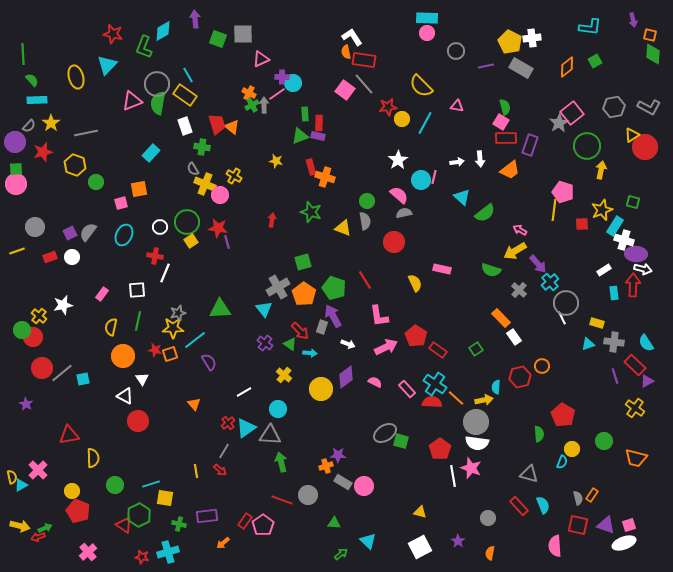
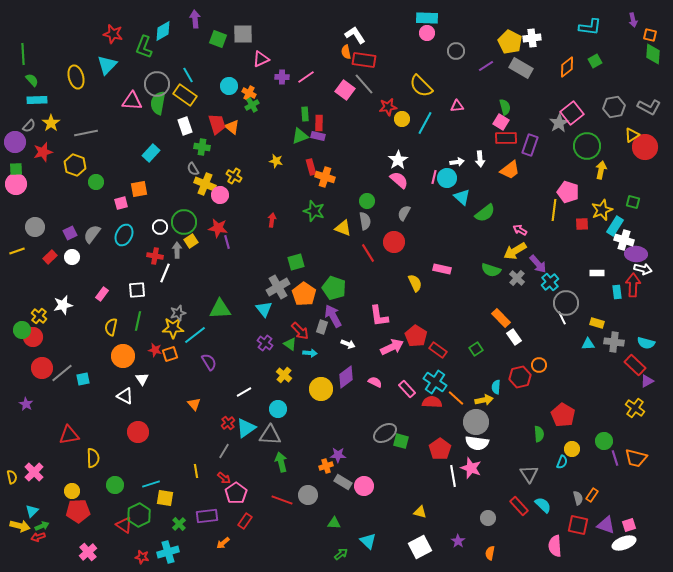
white L-shape at (352, 37): moved 3 px right, 2 px up
purple line at (486, 66): rotated 21 degrees counterclockwise
cyan circle at (293, 83): moved 64 px left, 3 px down
pink line at (277, 94): moved 29 px right, 17 px up
pink triangle at (132, 101): rotated 25 degrees clockwise
gray arrow at (264, 105): moved 87 px left, 145 px down
pink triangle at (457, 106): rotated 16 degrees counterclockwise
cyan circle at (421, 180): moved 26 px right, 2 px up
pink pentagon at (563, 192): moved 5 px right
pink semicircle at (399, 195): moved 15 px up
green star at (311, 212): moved 3 px right, 1 px up
gray semicircle at (404, 213): rotated 49 degrees counterclockwise
green circle at (187, 222): moved 3 px left
gray semicircle at (88, 232): moved 4 px right, 2 px down
red rectangle at (50, 257): rotated 24 degrees counterclockwise
green square at (303, 262): moved 7 px left
white rectangle at (604, 270): moved 7 px left, 3 px down; rotated 32 degrees clockwise
red line at (365, 280): moved 3 px right, 27 px up
gray cross at (519, 290): moved 2 px left, 12 px up
cyan rectangle at (614, 293): moved 3 px right, 1 px up
cyan line at (195, 340): moved 5 px up
cyan semicircle at (646, 343): rotated 42 degrees counterclockwise
cyan triangle at (588, 344): rotated 16 degrees clockwise
pink arrow at (386, 347): moved 6 px right
orange circle at (542, 366): moved 3 px left, 1 px up
purple line at (615, 376): moved 82 px down
cyan cross at (435, 384): moved 2 px up
red circle at (138, 421): moved 11 px down
pink cross at (38, 470): moved 4 px left, 2 px down
red arrow at (220, 470): moved 4 px right, 8 px down
gray triangle at (529, 474): rotated 42 degrees clockwise
cyan triangle at (21, 485): moved 11 px right, 26 px down; rotated 16 degrees counterclockwise
cyan semicircle at (543, 505): rotated 24 degrees counterclockwise
red pentagon at (78, 511): rotated 25 degrees counterclockwise
green cross at (179, 524): rotated 32 degrees clockwise
pink pentagon at (263, 525): moved 27 px left, 32 px up
green arrow at (45, 528): moved 3 px left, 2 px up
